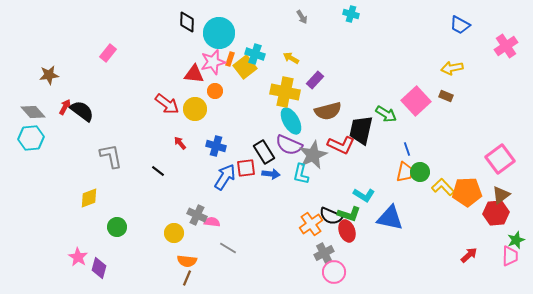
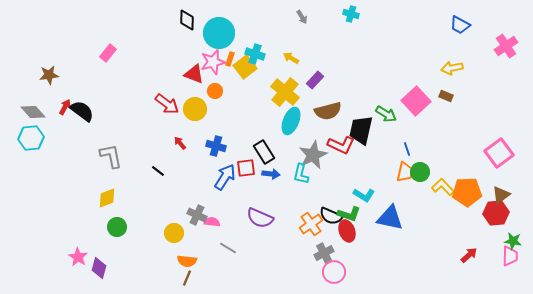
black diamond at (187, 22): moved 2 px up
red triangle at (194, 74): rotated 15 degrees clockwise
yellow cross at (285, 92): rotated 28 degrees clockwise
cyan ellipse at (291, 121): rotated 52 degrees clockwise
purple semicircle at (289, 145): moved 29 px left, 73 px down
pink square at (500, 159): moved 1 px left, 6 px up
yellow diamond at (89, 198): moved 18 px right
green star at (516, 240): moved 3 px left, 1 px down; rotated 30 degrees clockwise
